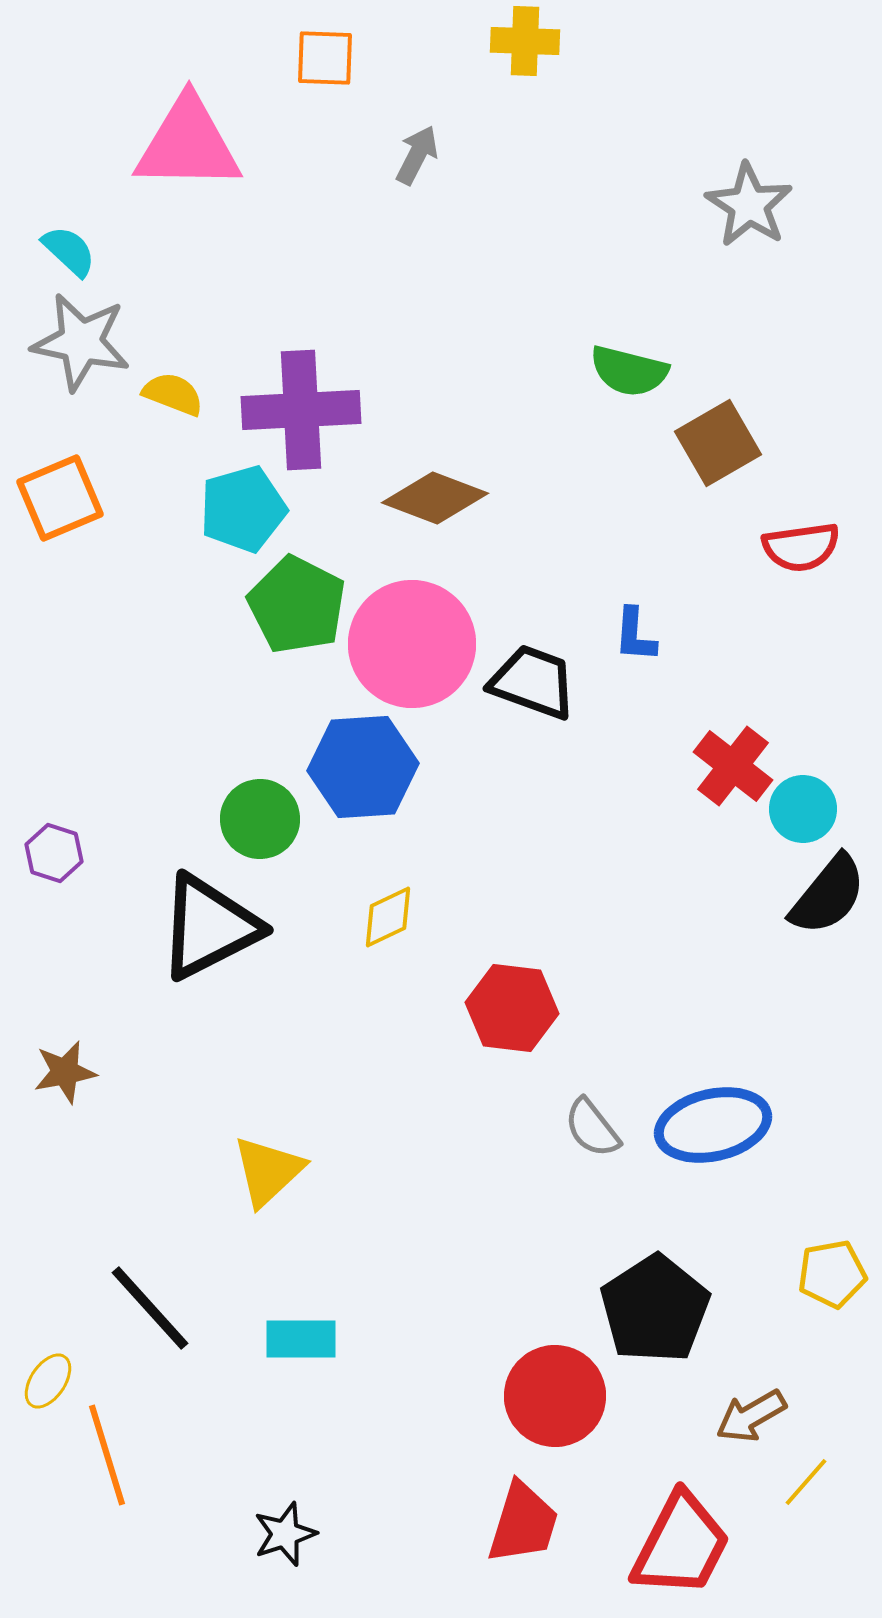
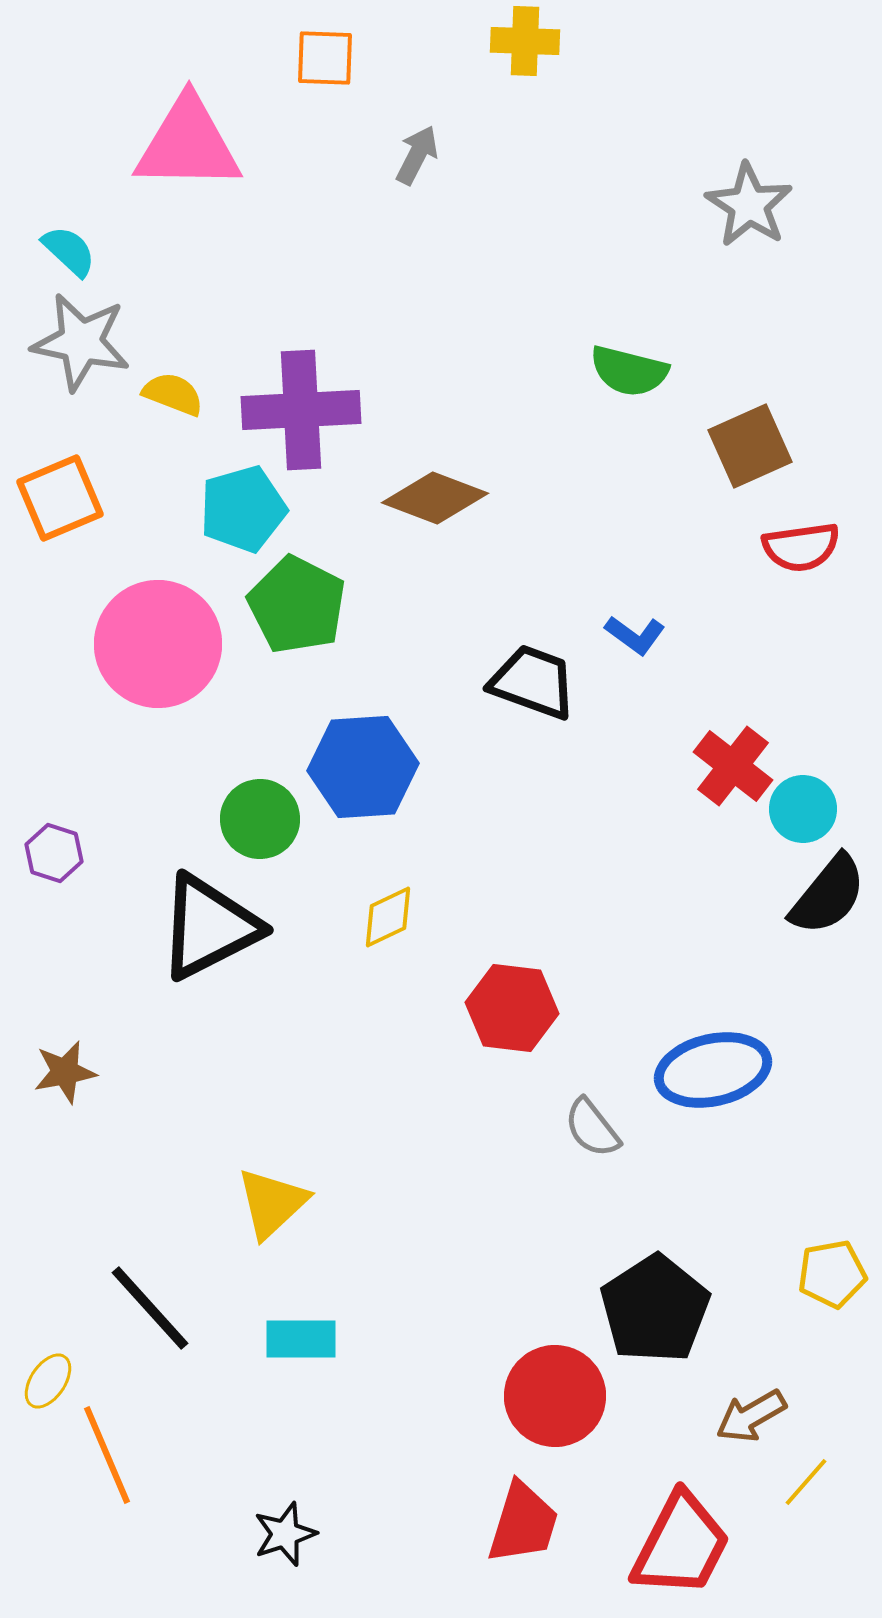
brown square at (718, 443): moved 32 px right, 3 px down; rotated 6 degrees clockwise
blue L-shape at (635, 635): rotated 58 degrees counterclockwise
pink circle at (412, 644): moved 254 px left
blue ellipse at (713, 1125): moved 55 px up
yellow triangle at (268, 1171): moved 4 px right, 32 px down
orange line at (107, 1455): rotated 6 degrees counterclockwise
